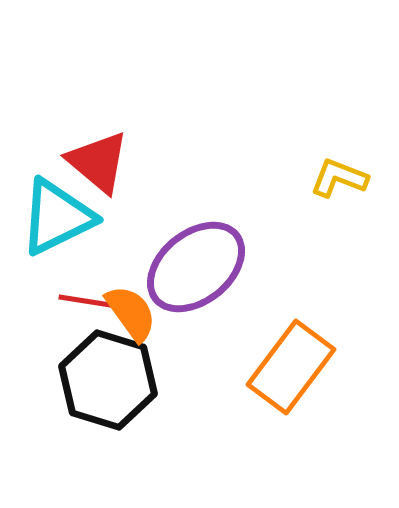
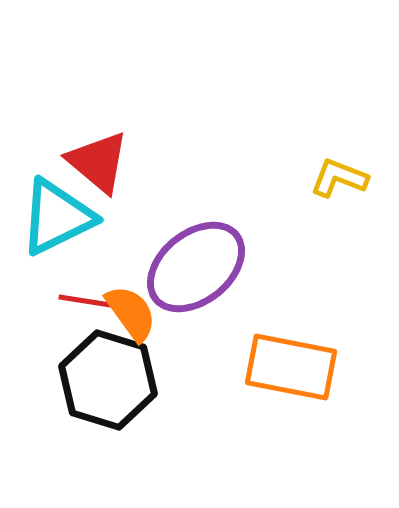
orange rectangle: rotated 64 degrees clockwise
